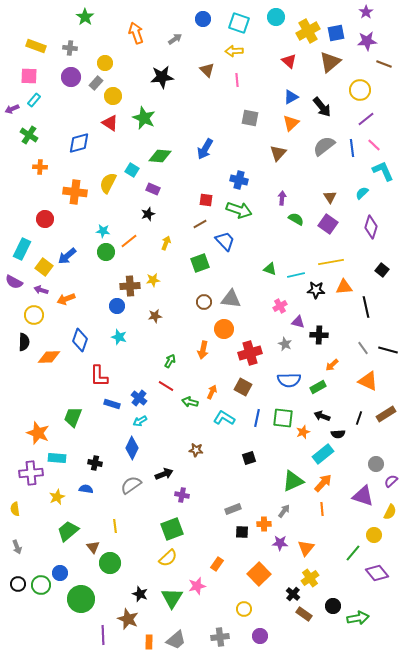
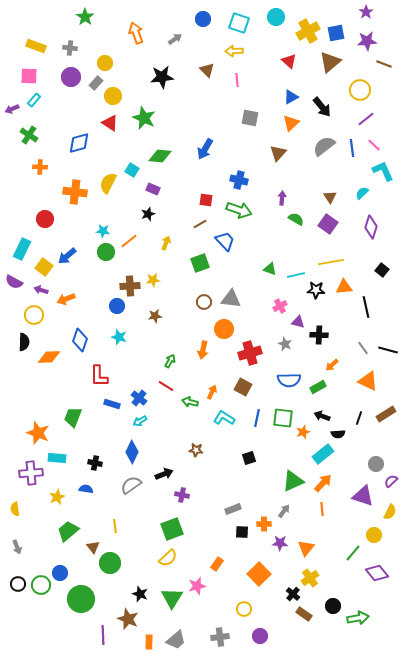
blue diamond at (132, 448): moved 4 px down
